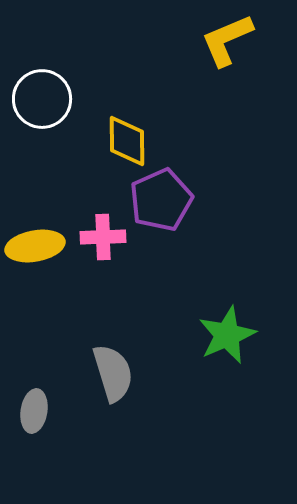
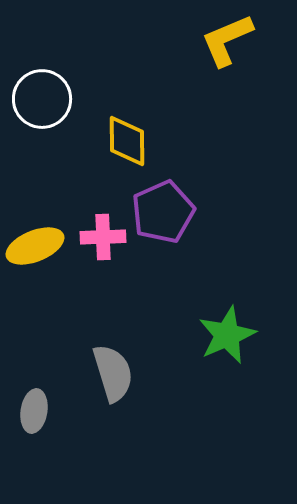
purple pentagon: moved 2 px right, 12 px down
yellow ellipse: rotated 12 degrees counterclockwise
